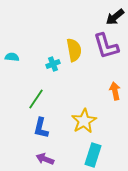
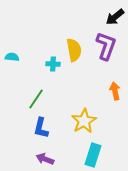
purple L-shape: rotated 144 degrees counterclockwise
cyan cross: rotated 24 degrees clockwise
